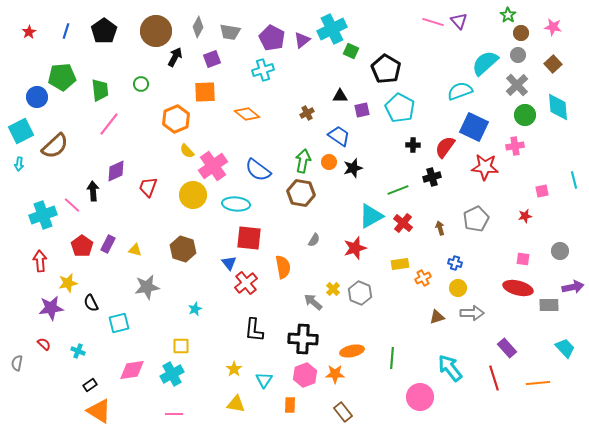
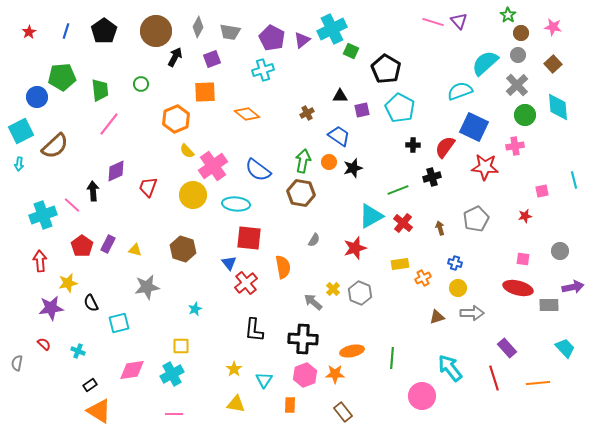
pink circle at (420, 397): moved 2 px right, 1 px up
